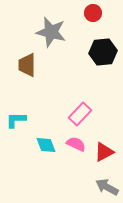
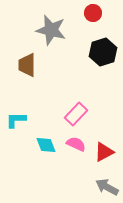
gray star: moved 2 px up
black hexagon: rotated 12 degrees counterclockwise
pink rectangle: moved 4 px left
